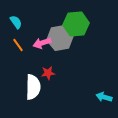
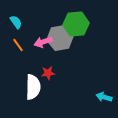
pink arrow: moved 1 px right, 1 px up
